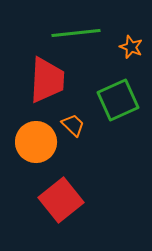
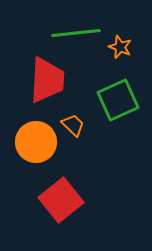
orange star: moved 11 px left
